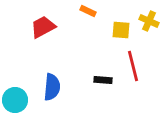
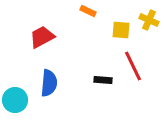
yellow cross: moved 1 px up
red trapezoid: moved 1 px left, 10 px down
red line: rotated 12 degrees counterclockwise
blue semicircle: moved 3 px left, 4 px up
